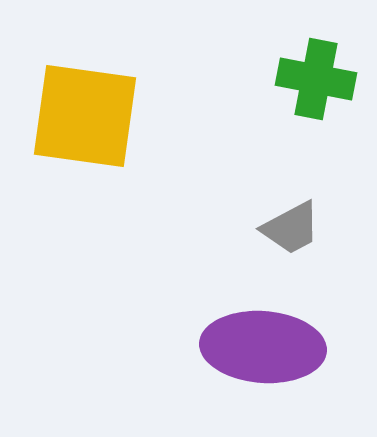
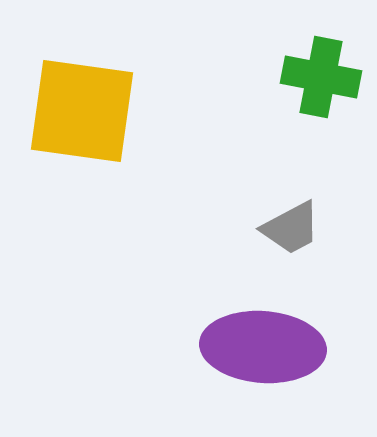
green cross: moved 5 px right, 2 px up
yellow square: moved 3 px left, 5 px up
